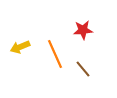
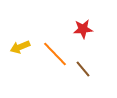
red star: moved 1 px up
orange line: rotated 20 degrees counterclockwise
